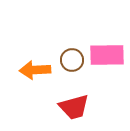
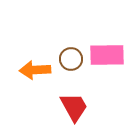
brown circle: moved 1 px left, 1 px up
red trapezoid: rotated 104 degrees counterclockwise
